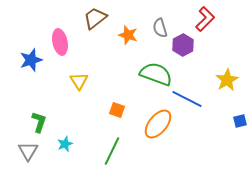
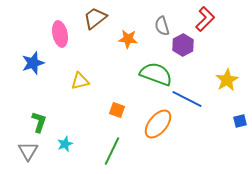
gray semicircle: moved 2 px right, 2 px up
orange star: moved 4 px down; rotated 12 degrees counterclockwise
pink ellipse: moved 8 px up
blue star: moved 2 px right, 3 px down
yellow triangle: moved 1 px right; rotated 48 degrees clockwise
